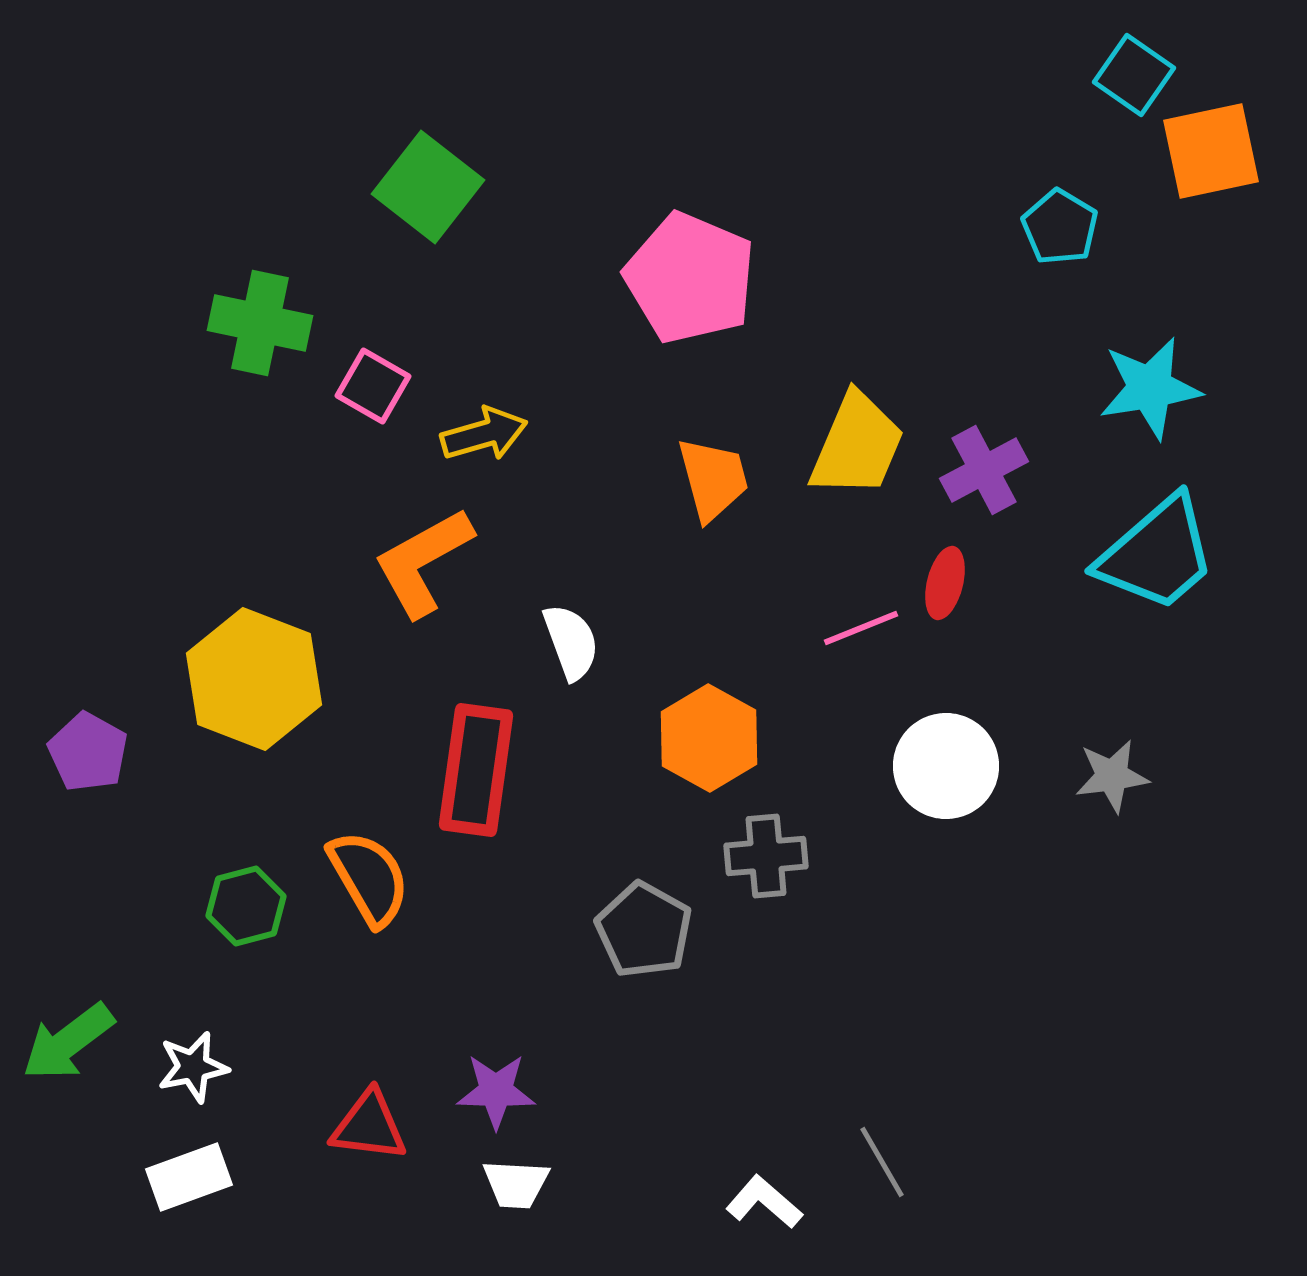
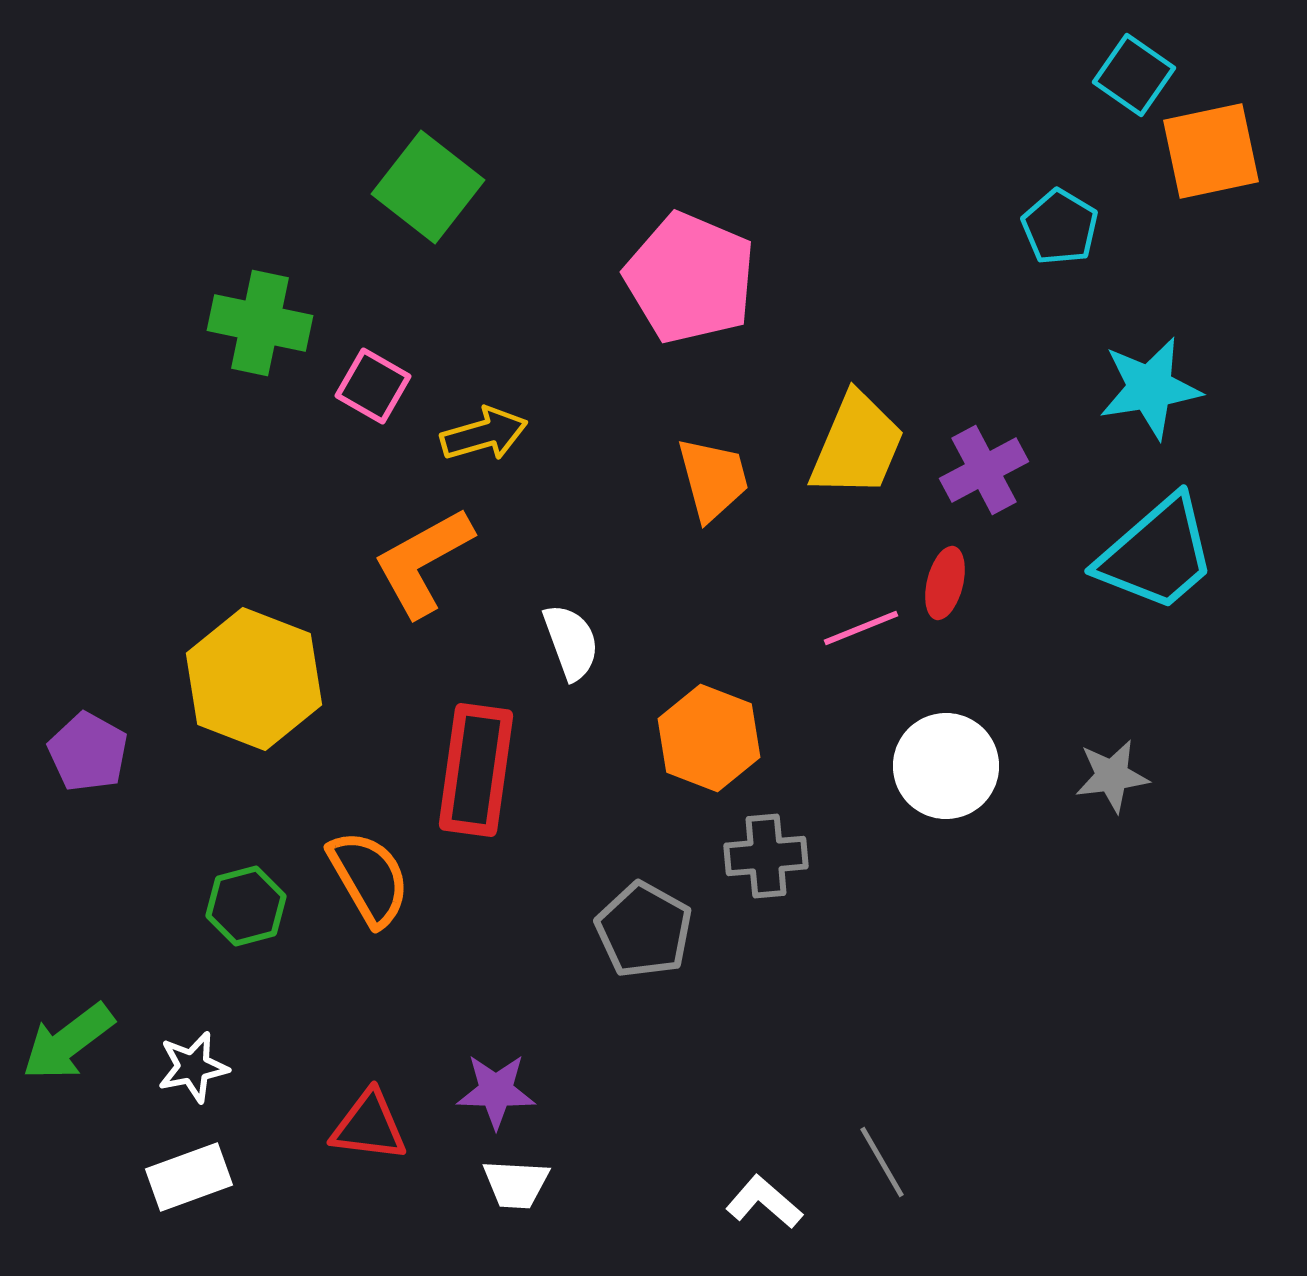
orange hexagon: rotated 8 degrees counterclockwise
